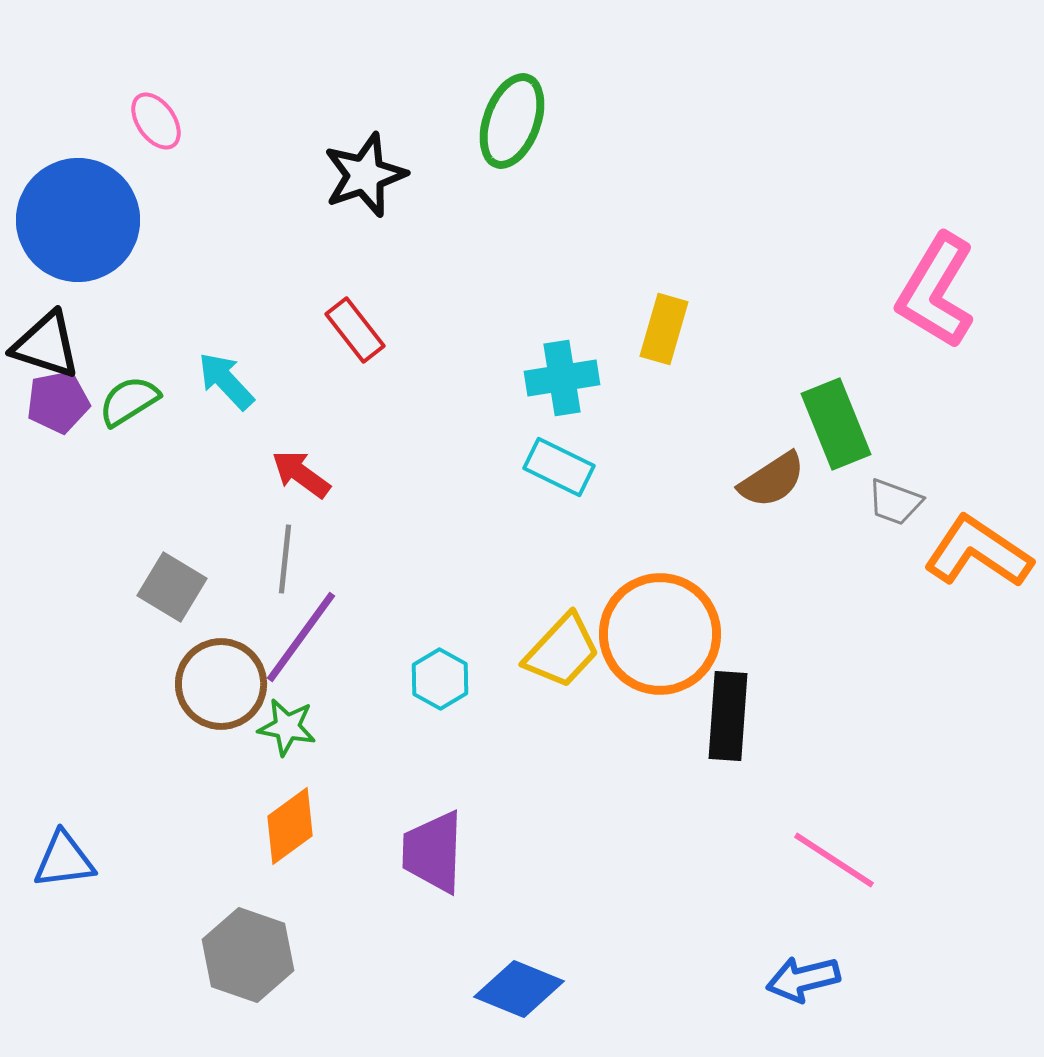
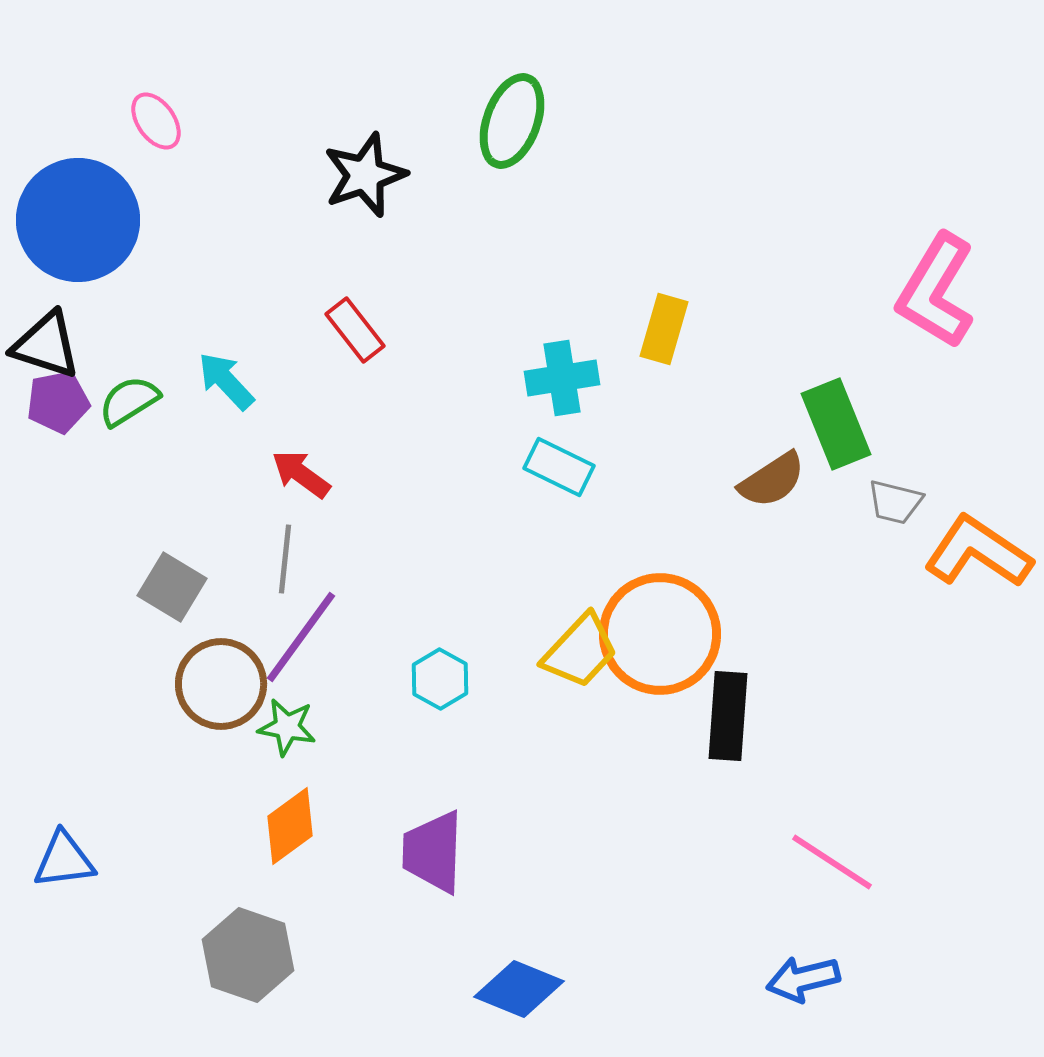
gray trapezoid: rotated 6 degrees counterclockwise
yellow trapezoid: moved 18 px right
pink line: moved 2 px left, 2 px down
